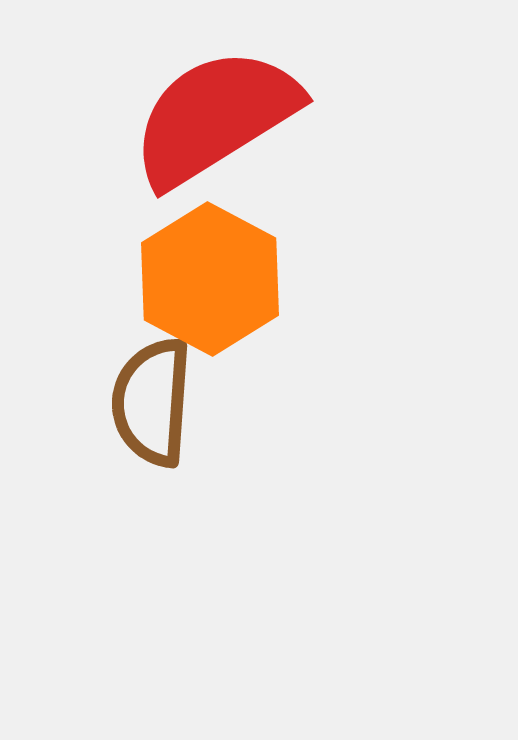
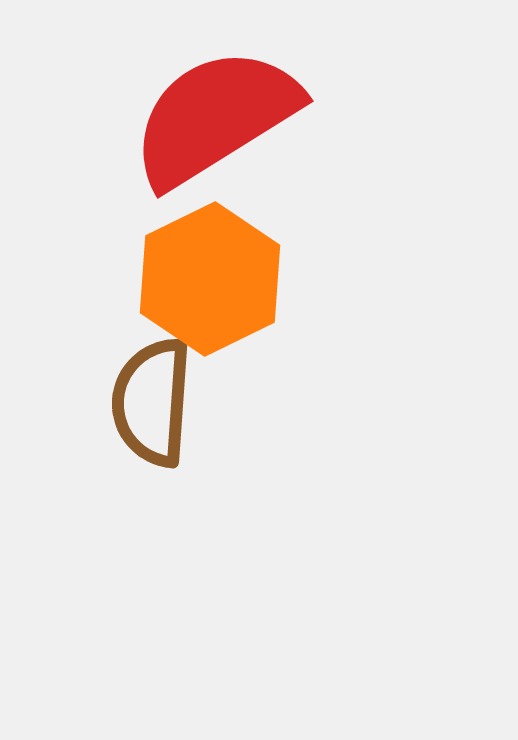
orange hexagon: rotated 6 degrees clockwise
